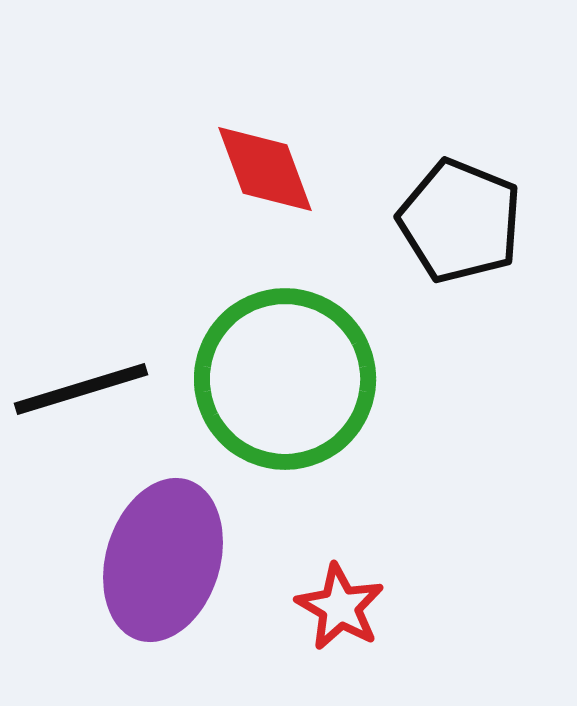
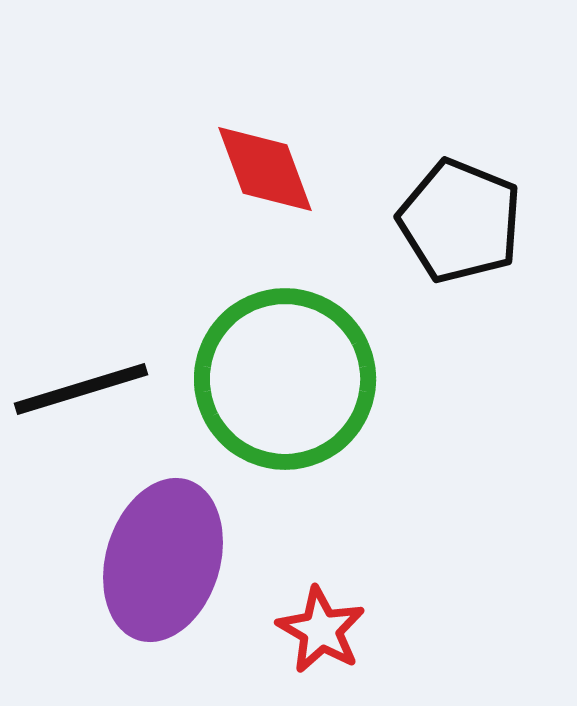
red star: moved 19 px left, 23 px down
